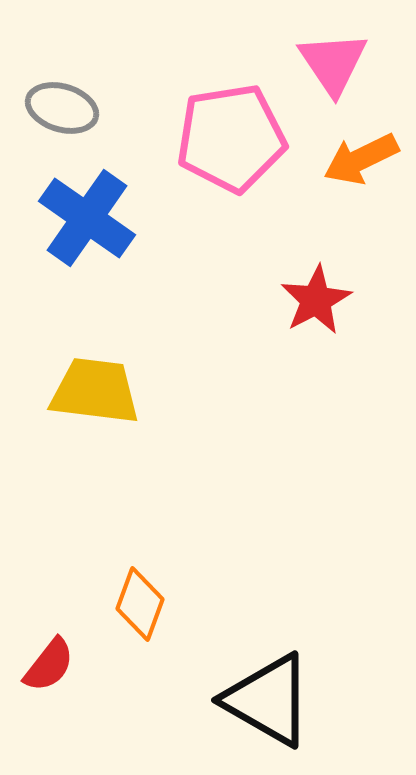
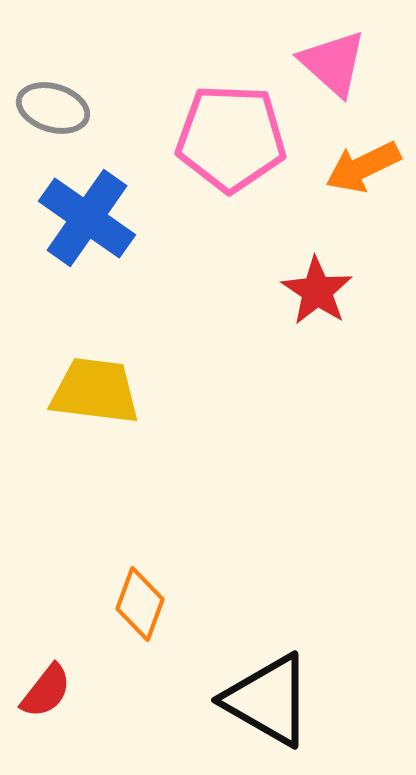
pink triangle: rotated 14 degrees counterclockwise
gray ellipse: moved 9 px left
pink pentagon: rotated 11 degrees clockwise
orange arrow: moved 2 px right, 8 px down
red star: moved 1 px right, 9 px up; rotated 10 degrees counterclockwise
red semicircle: moved 3 px left, 26 px down
